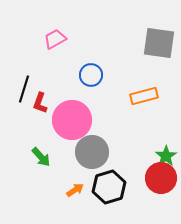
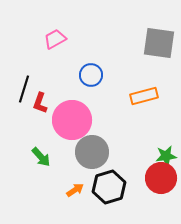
green star: rotated 25 degrees clockwise
